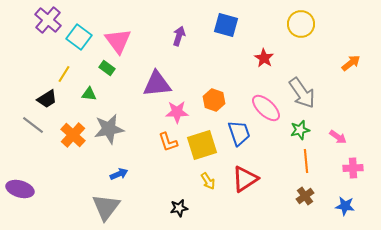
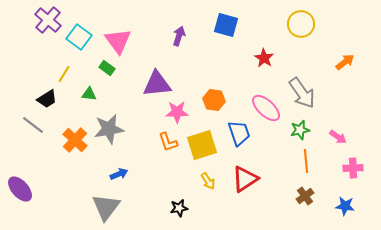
orange arrow: moved 6 px left, 1 px up
orange hexagon: rotated 10 degrees counterclockwise
orange cross: moved 2 px right, 5 px down
purple ellipse: rotated 32 degrees clockwise
